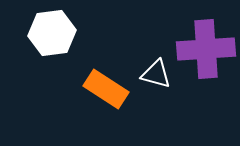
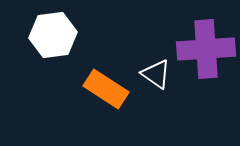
white hexagon: moved 1 px right, 2 px down
white triangle: rotated 20 degrees clockwise
